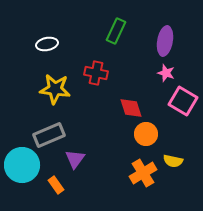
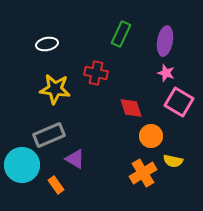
green rectangle: moved 5 px right, 3 px down
pink square: moved 4 px left, 1 px down
orange circle: moved 5 px right, 2 px down
purple triangle: rotated 35 degrees counterclockwise
